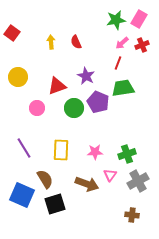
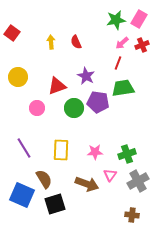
purple pentagon: rotated 15 degrees counterclockwise
brown semicircle: moved 1 px left
